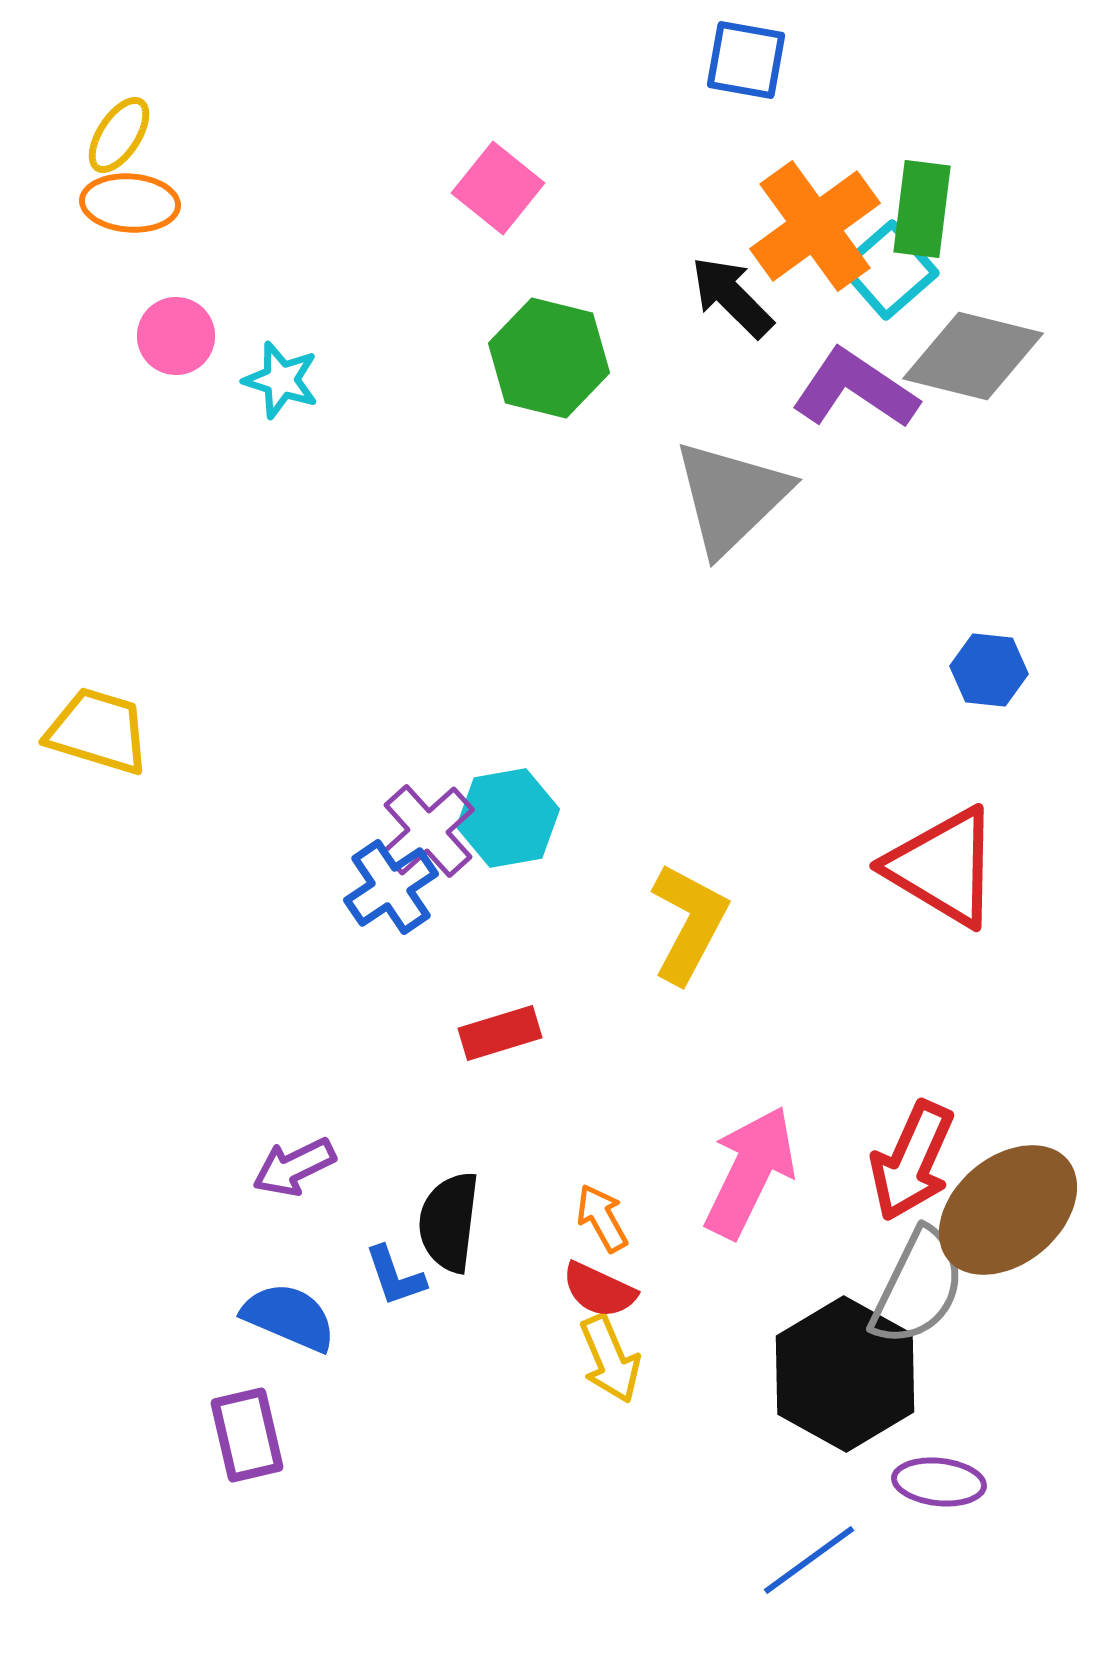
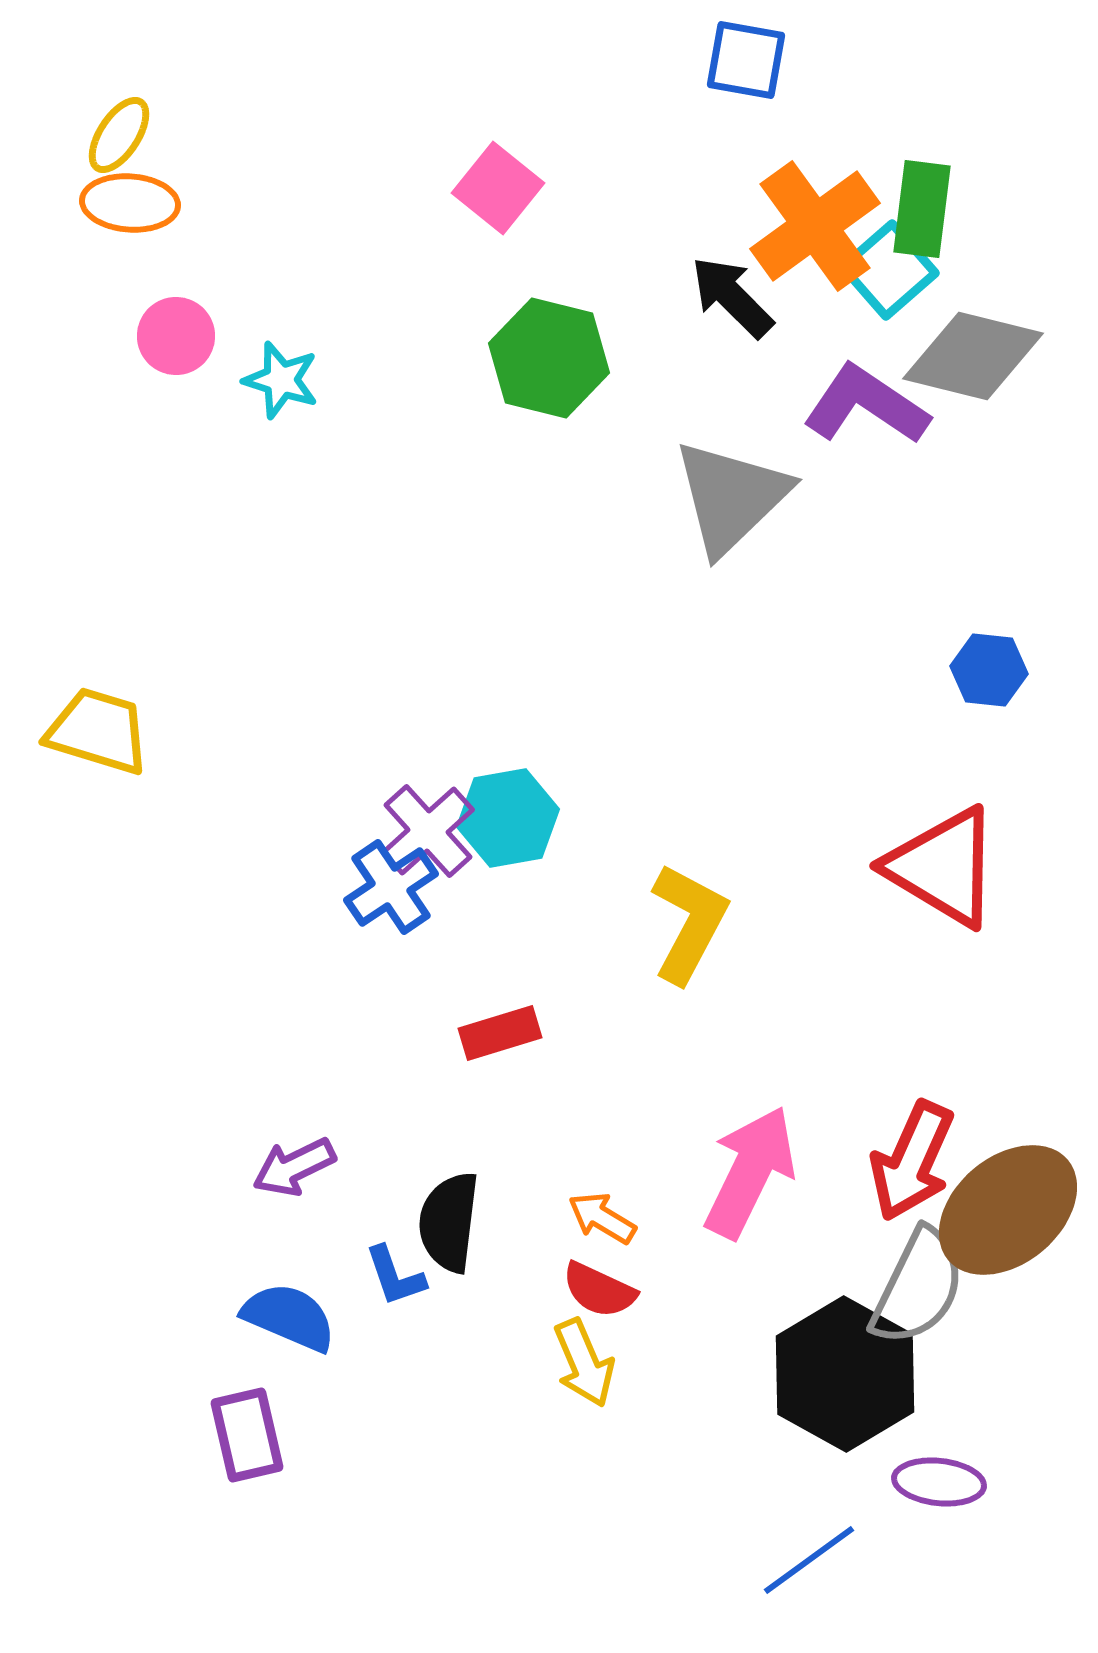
purple L-shape: moved 11 px right, 16 px down
orange arrow: rotated 30 degrees counterclockwise
yellow arrow: moved 26 px left, 4 px down
